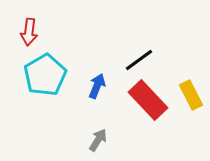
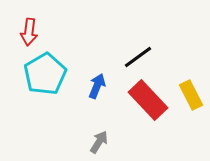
black line: moved 1 px left, 3 px up
cyan pentagon: moved 1 px up
gray arrow: moved 1 px right, 2 px down
